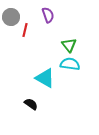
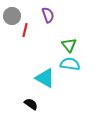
gray circle: moved 1 px right, 1 px up
